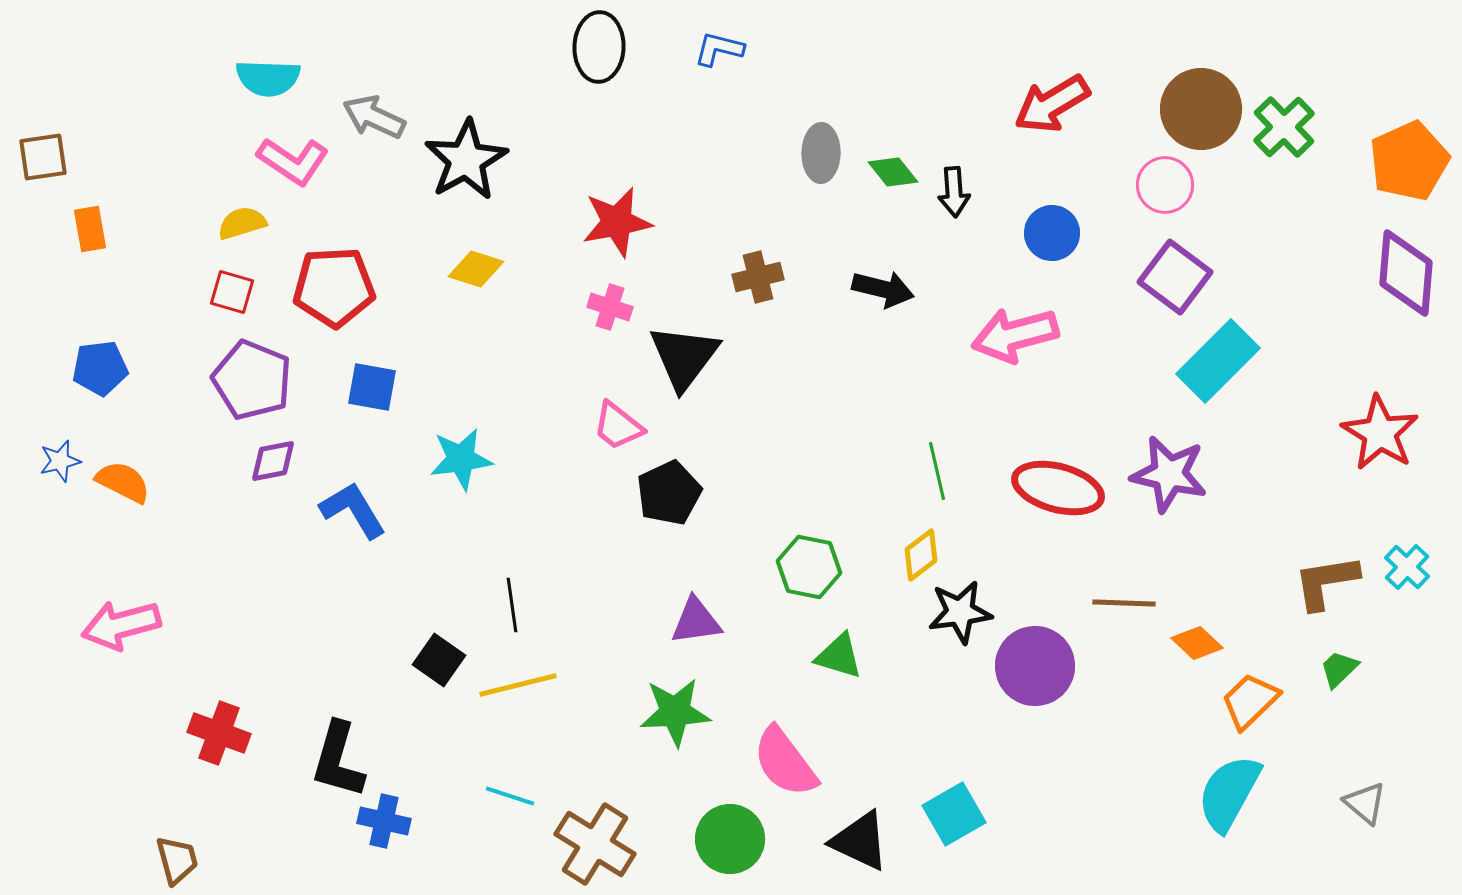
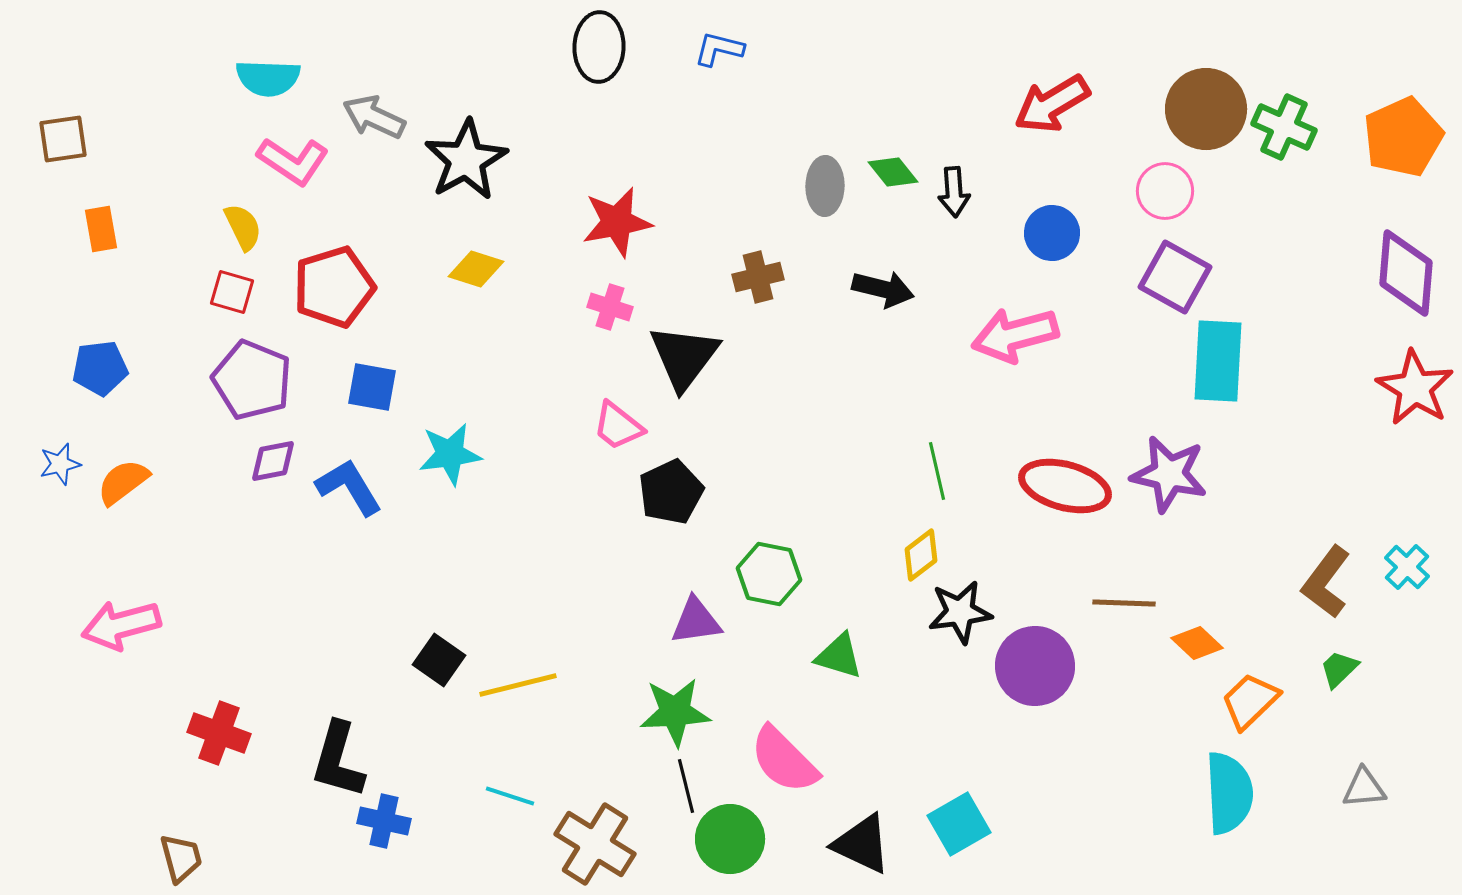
brown circle at (1201, 109): moved 5 px right
green cross at (1284, 127): rotated 22 degrees counterclockwise
gray ellipse at (821, 153): moved 4 px right, 33 px down
brown square at (43, 157): moved 20 px right, 18 px up
orange pentagon at (1409, 161): moved 6 px left, 24 px up
pink circle at (1165, 185): moved 6 px down
yellow semicircle at (242, 223): moved 1 px right, 4 px down; rotated 81 degrees clockwise
orange rectangle at (90, 229): moved 11 px right
purple square at (1175, 277): rotated 8 degrees counterclockwise
red pentagon at (334, 287): rotated 14 degrees counterclockwise
cyan rectangle at (1218, 361): rotated 42 degrees counterclockwise
red star at (1380, 433): moved 35 px right, 45 px up
cyan star at (461, 459): moved 11 px left, 5 px up
blue star at (60, 461): moved 3 px down
orange semicircle at (123, 482): rotated 64 degrees counterclockwise
red ellipse at (1058, 488): moved 7 px right, 2 px up
black pentagon at (669, 493): moved 2 px right, 1 px up
blue L-shape at (353, 510): moved 4 px left, 23 px up
green hexagon at (809, 567): moved 40 px left, 7 px down
brown L-shape at (1326, 582): rotated 44 degrees counterclockwise
black line at (512, 605): moved 174 px right, 181 px down; rotated 6 degrees counterclockwise
pink semicircle at (785, 762): moved 1 px left, 2 px up; rotated 8 degrees counterclockwise
cyan semicircle at (1229, 793): rotated 148 degrees clockwise
gray triangle at (1365, 803): moved 1 px left, 15 px up; rotated 45 degrees counterclockwise
cyan square at (954, 814): moved 5 px right, 10 px down
black triangle at (860, 841): moved 2 px right, 3 px down
brown trapezoid at (177, 860): moved 4 px right, 2 px up
